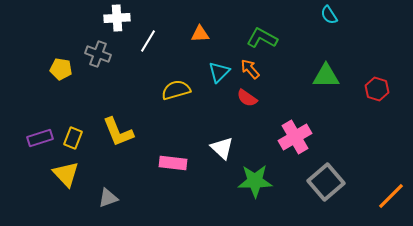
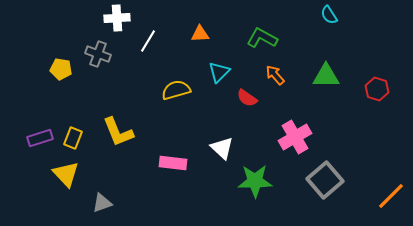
orange arrow: moved 25 px right, 6 px down
gray square: moved 1 px left, 2 px up
gray triangle: moved 6 px left, 5 px down
